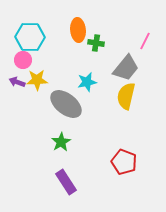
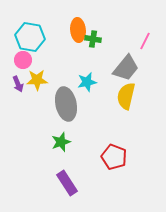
cyan hexagon: rotated 8 degrees clockwise
green cross: moved 3 px left, 4 px up
purple arrow: moved 1 px right, 2 px down; rotated 133 degrees counterclockwise
gray ellipse: rotated 40 degrees clockwise
green star: rotated 12 degrees clockwise
red pentagon: moved 10 px left, 5 px up
purple rectangle: moved 1 px right, 1 px down
